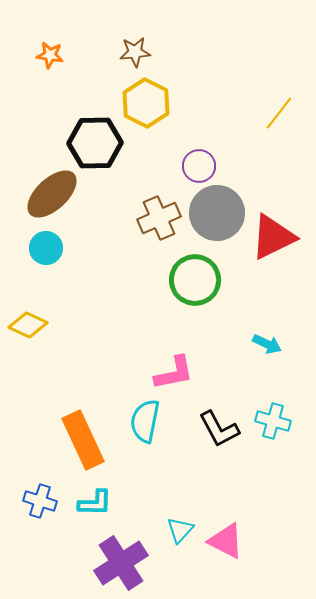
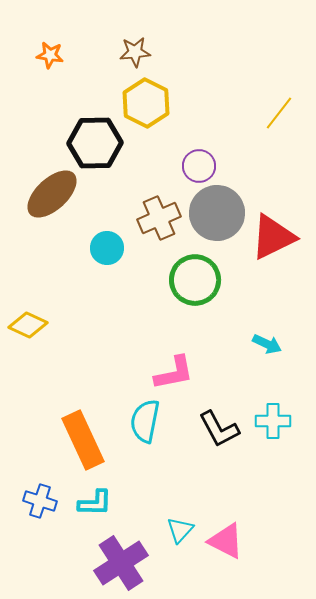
cyan circle: moved 61 px right
cyan cross: rotated 16 degrees counterclockwise
